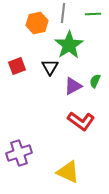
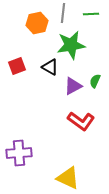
green line: moved 2 px left
green star: moved 2 px right; rotated 24 degrees clockwise
black triangle: rotated 30 degrees counterclockwise
purple cross: rotated 15 degrees clockwise
yellow triangle: moved 6 px down
